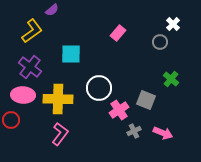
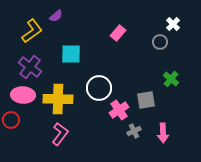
purple semicircle: moved 4 px right, 6 px down
gray square: rotated 30 degrees counterclockwise
pink arrow: rotated 66 degrees clockwise
